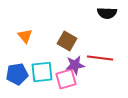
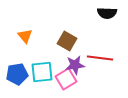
pink square: rotated 15 degrees counterclockwise
